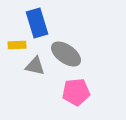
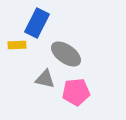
blue rectangle: rotated 44 degrees clockwise
gray triangle: moved 10 px right, 13 px down
